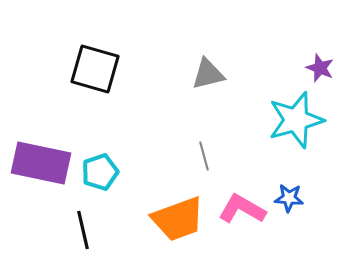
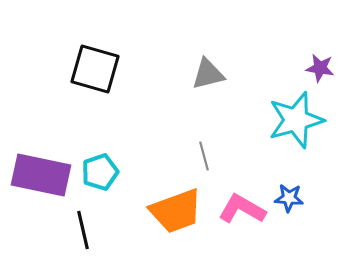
purple star: rotated 12 degrees counterclockwise
purple rectangle: moved 12 px down
orange trapezoid: moved 2 px left, 8 px up
